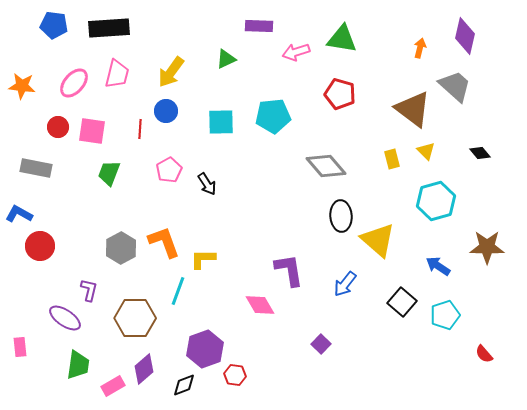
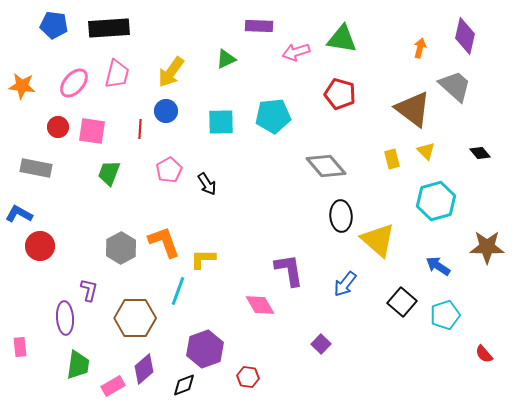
purple ellipse at (65, 318): rotated 52 degrees clockwise
red hexagon at (235, 375): moved 13 px right, 2 px down
